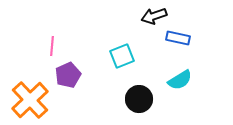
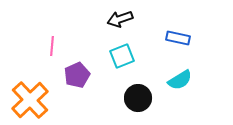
black arrow: moved 34 px left, 3 px down
purple pentagon: moved 9 px right
black circle: moved 1 px left, 1 px up
